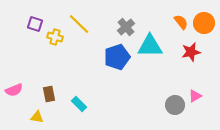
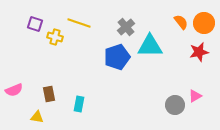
yellow line: moved 1 px up; rotated 25 degrees counterclockwise
red star: moved 8 px right
cyan rectangle: rotated 56 degrees clockwise
